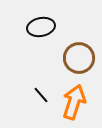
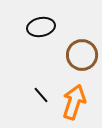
brown circle: moved 3 px right, 3 px up
